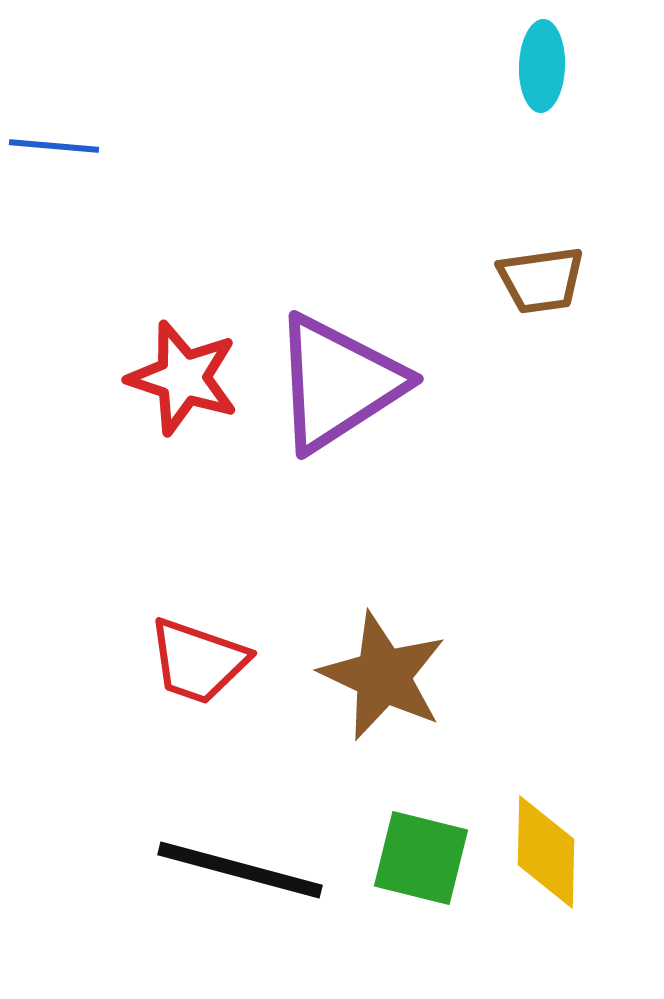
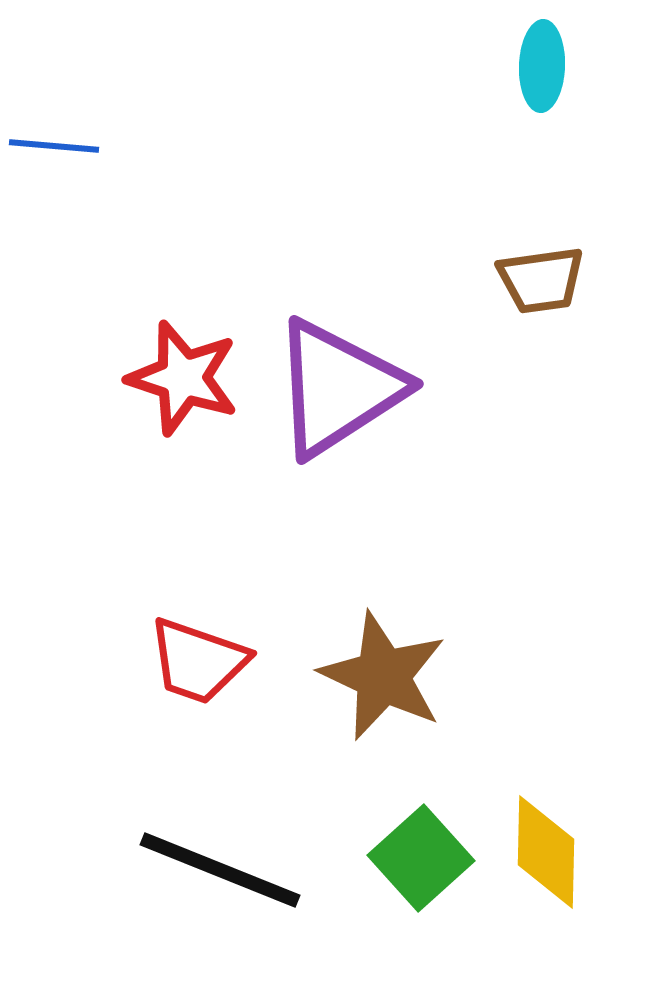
purple triangle: moved 5 px down
green square: rotated 34 degrees clockwise
black line: moved 20 px left; rotated 7 degrees clockwise
